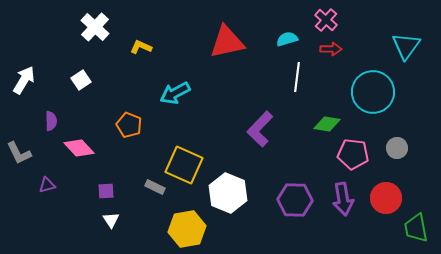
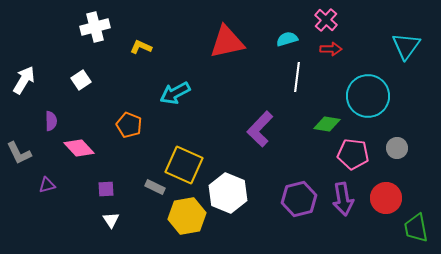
white cross: rotated 32 degrees clockwise
cyan circle: moved 5 px left, 4 px down
purple square: moved 2 px up
purple hexagon: moved 4 px right, 1 px up; rotated 16 degrees counterclockwise
yellow hexagon: moved 13 px up
